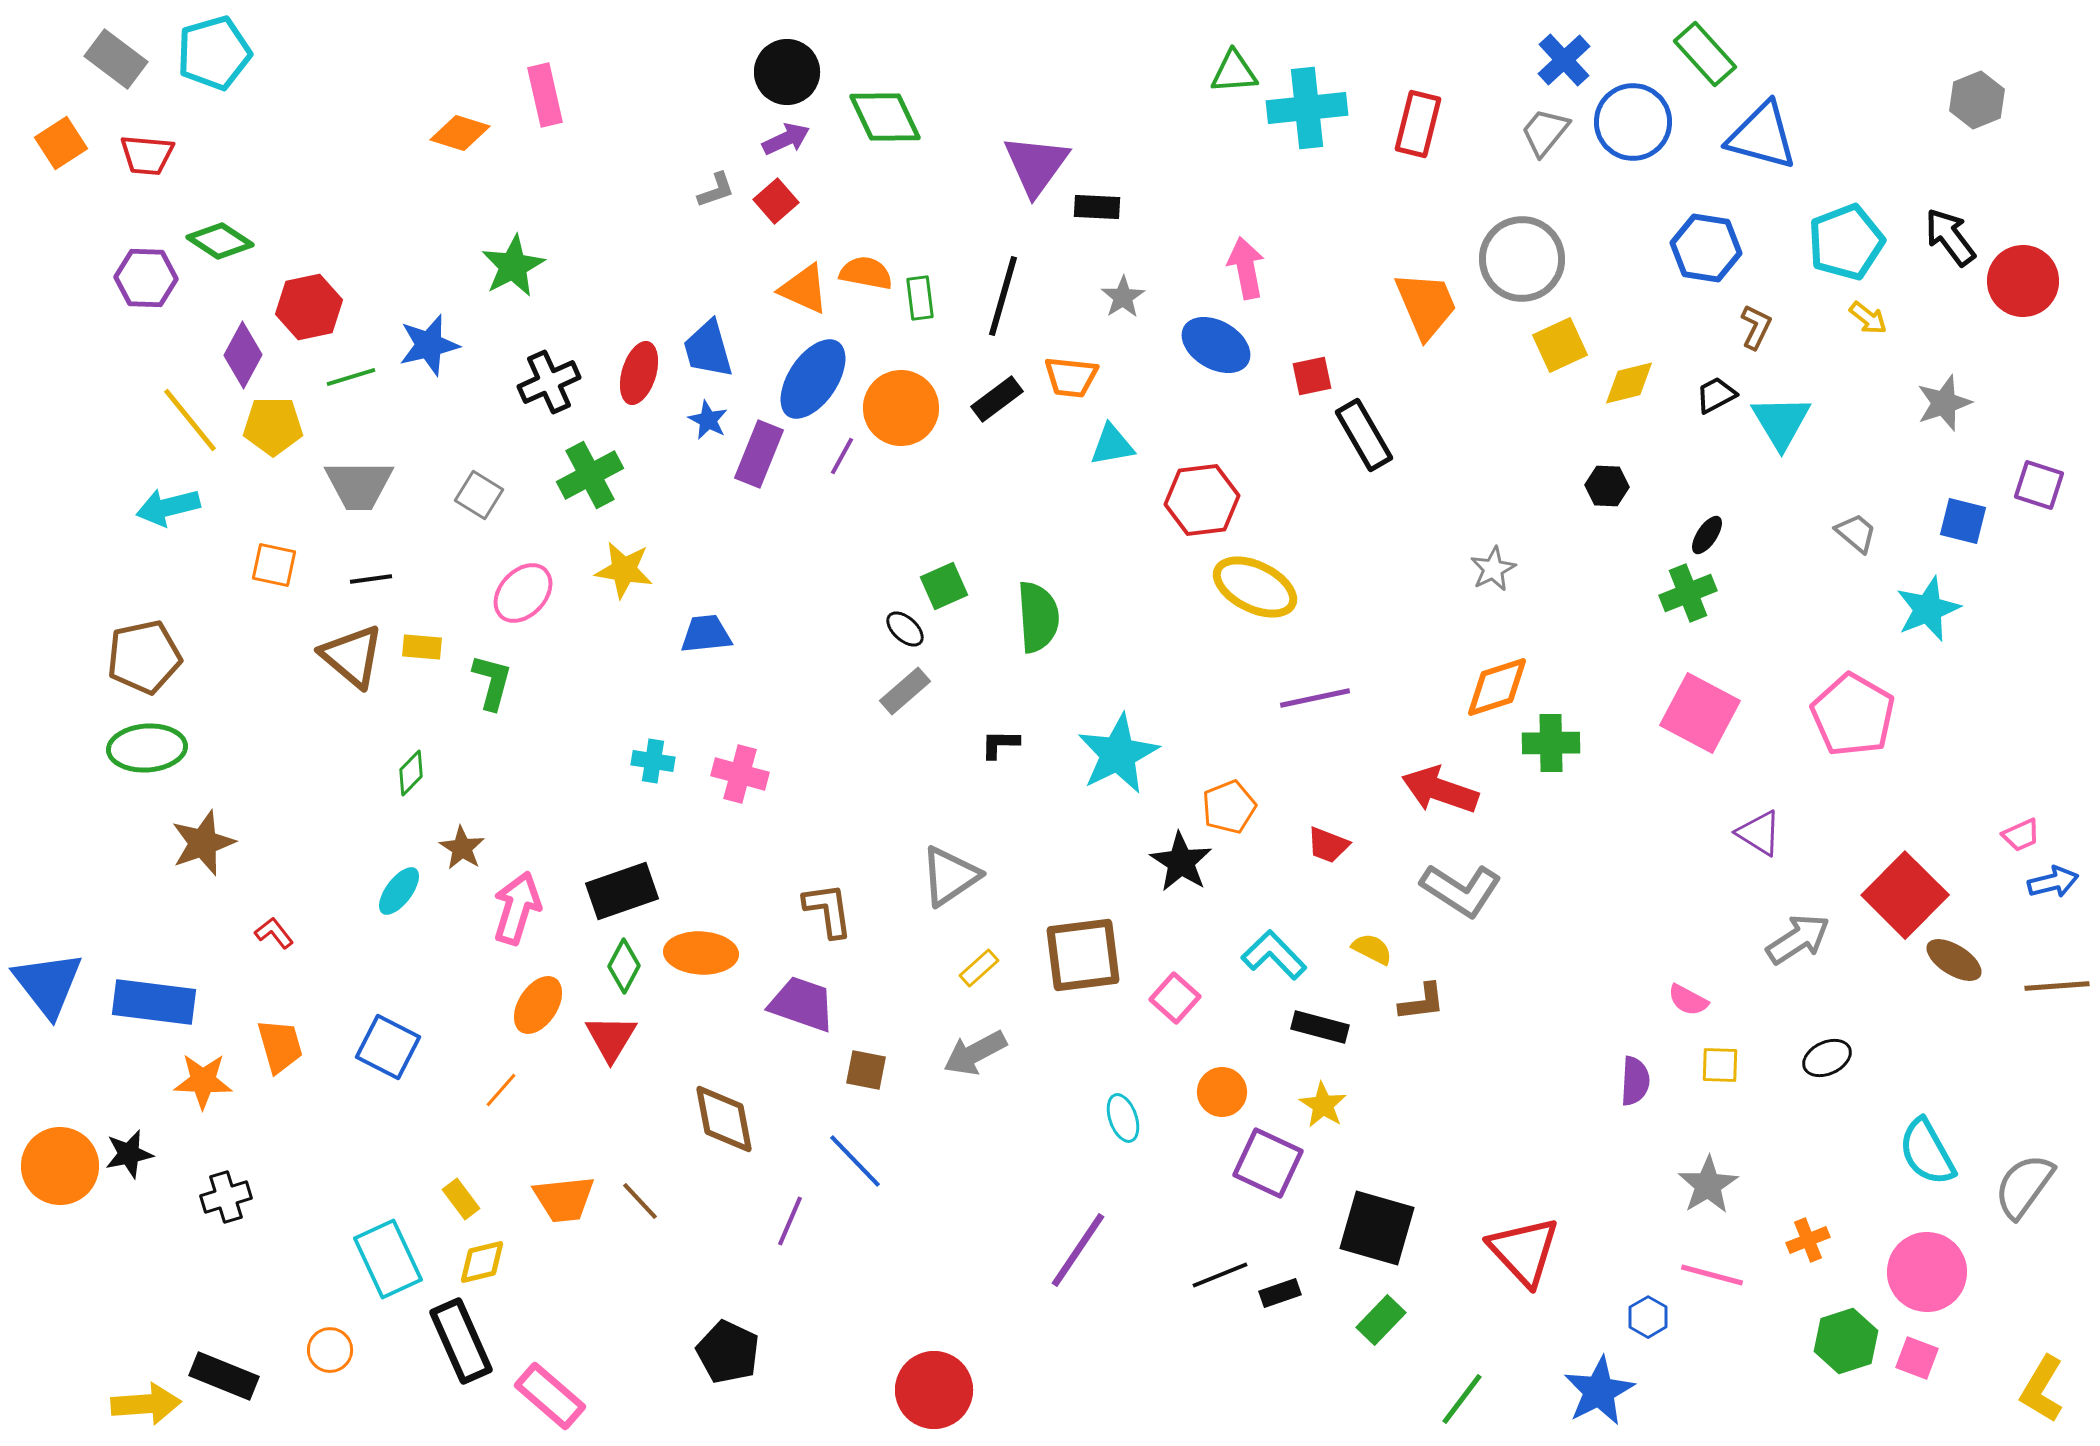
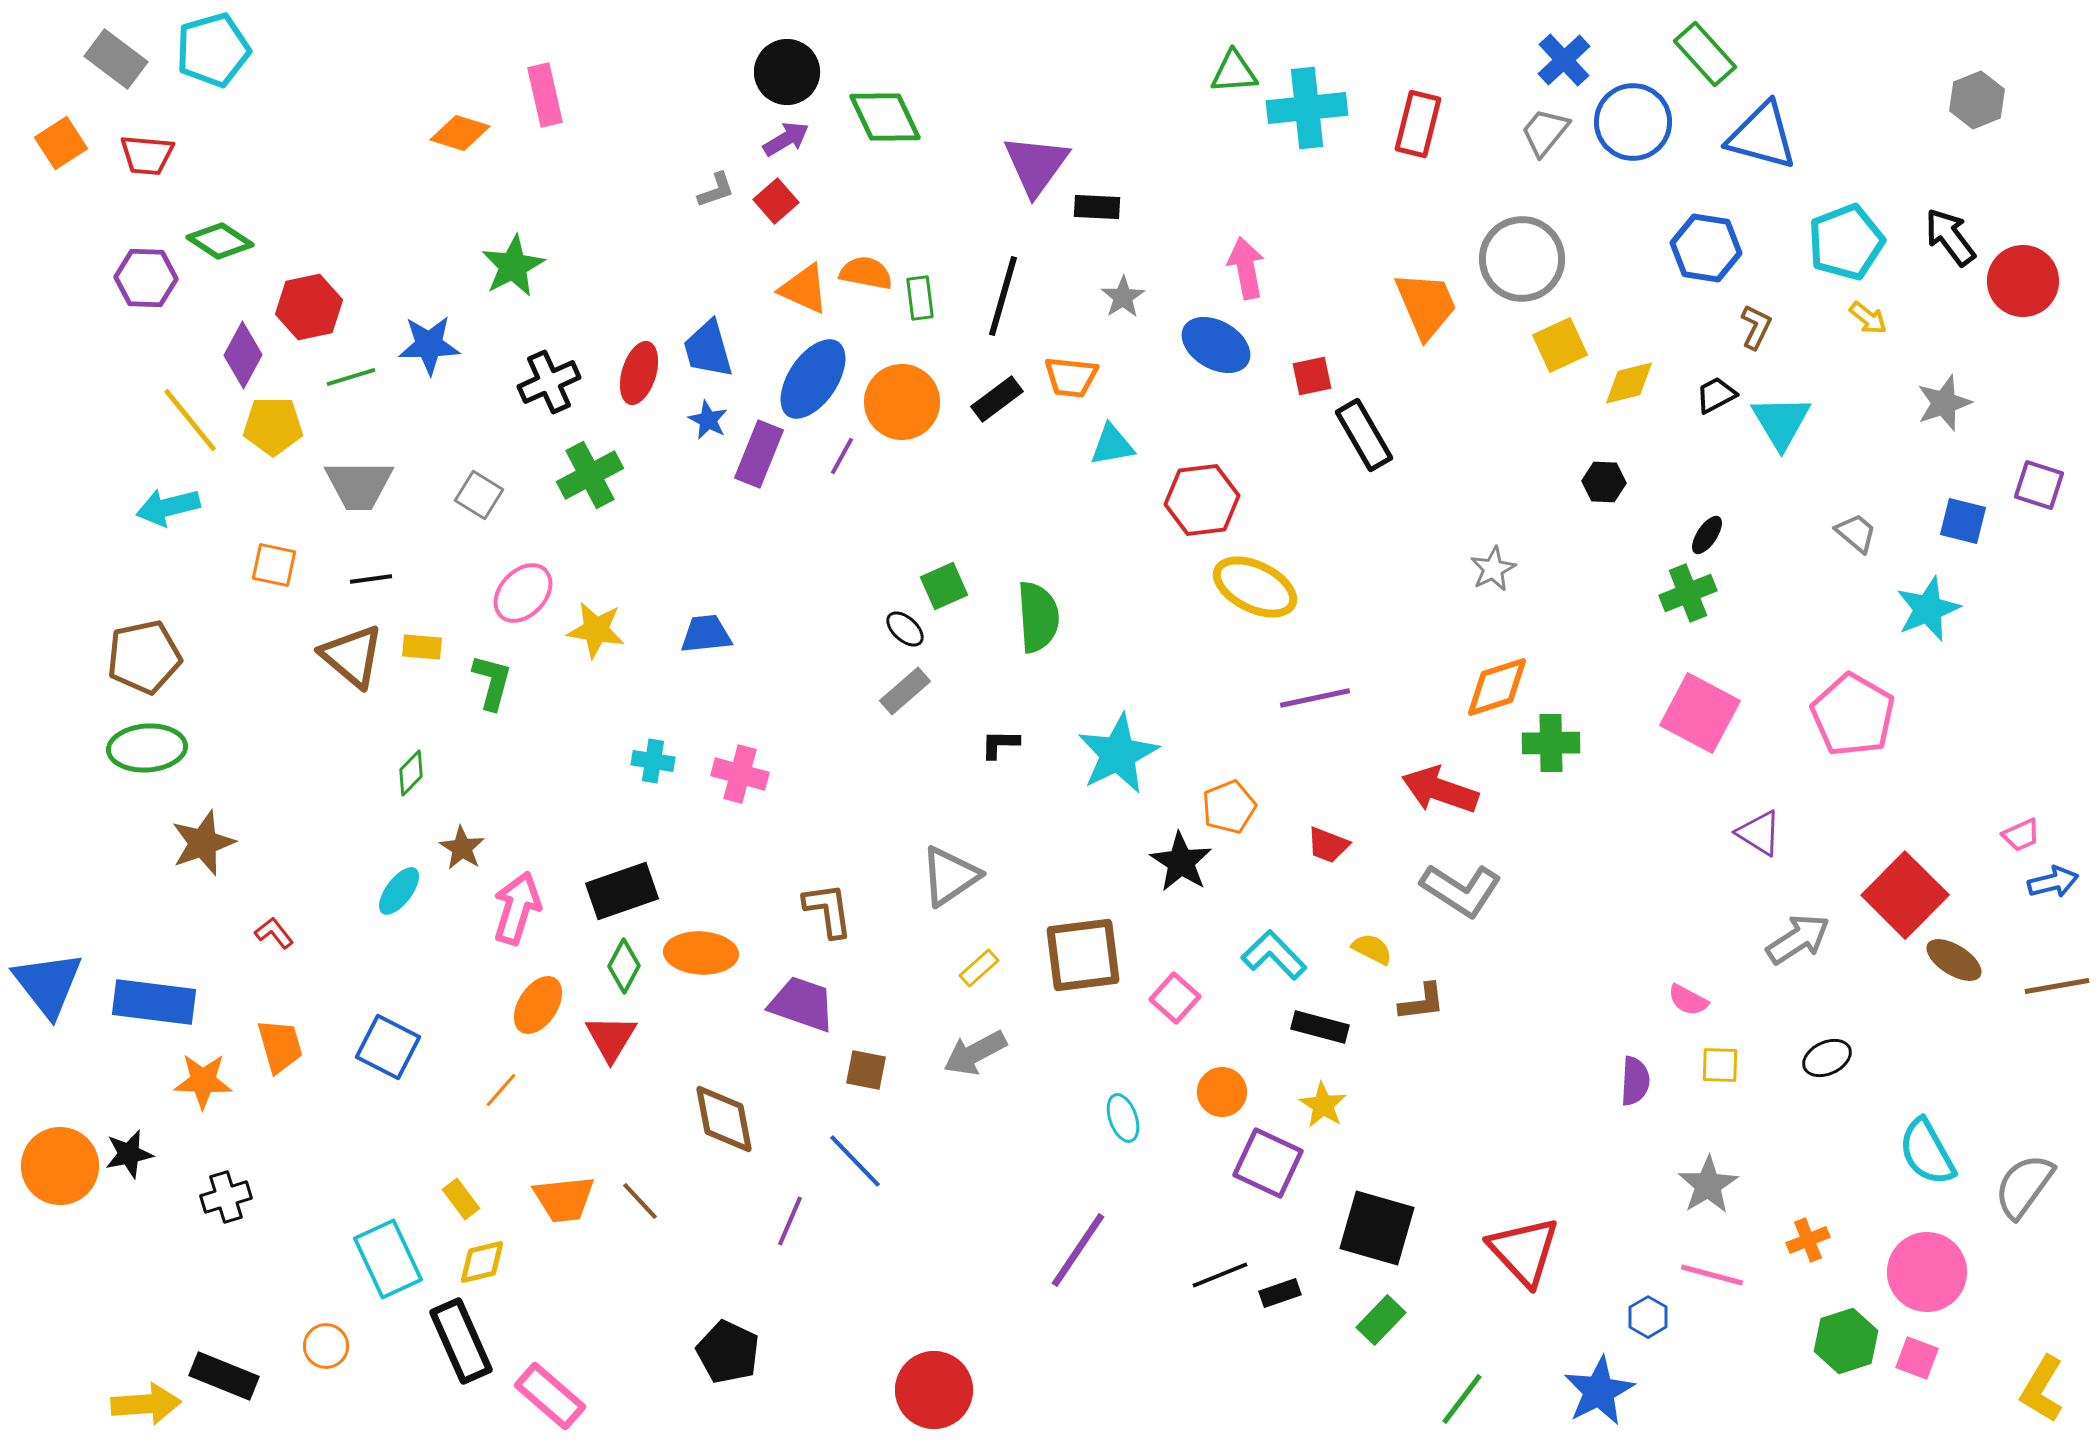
cyan pentagon at (214, 53): moved 1 px left, 3 px up
purple arrow at (786, 139): rotated 6 degrees counterclockwise
blue star at (429, 345): rotated 12 degrees clockwise
orange circle at (901, 408): moved 1 px right, 6 px up
black hexagon at (1607, 486): moved 3 px left, 4 px up
yellow star at (624, 570): moved 28 px left, 60 px down
brown line at (2057, 986): rotated 6 degrees counterclockwise
orange circle at (330, 1350): moved 4 px left, 4 px up
